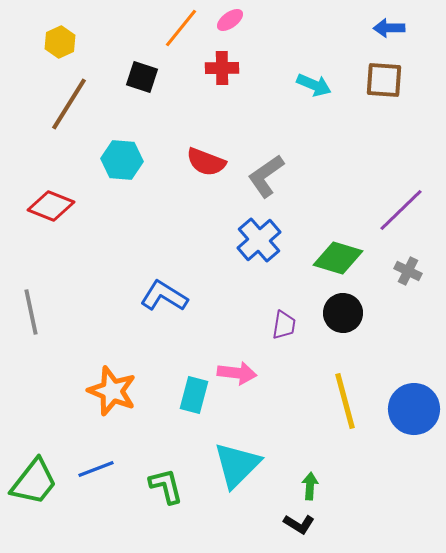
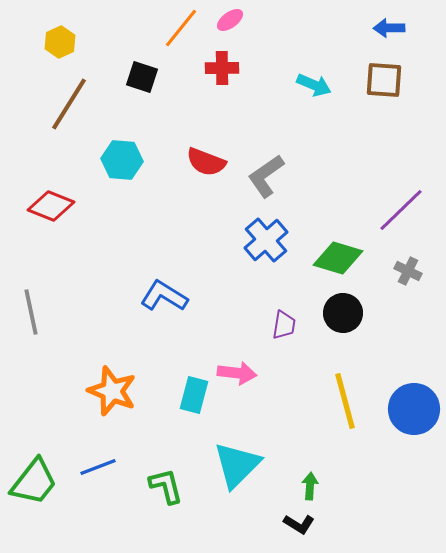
blue cross: moved 7 px right
blue line: moved 2 px right, 2 px up
